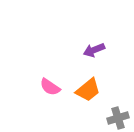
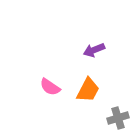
orange trapezoid: rotated 24 degrees counterclockwise
